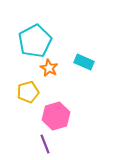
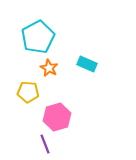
cyan pentagon: moved 3 px right, 4 px up
cyan rectangle: moved 3 px right, 2 px down
yellow pentagon: rotated 20 degrees clockwise
pink hexagon: moved 1 px right, 1 px down
